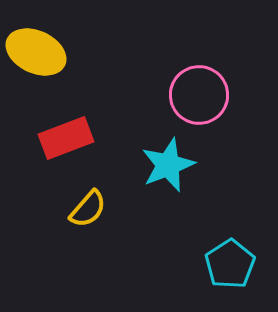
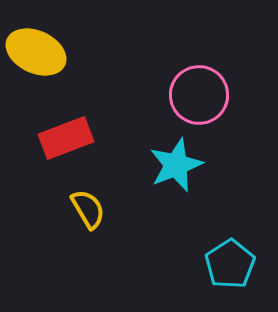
cyan star: moved 8 px right
yellow semicircle: rotated 72 degrees counterclockwise
